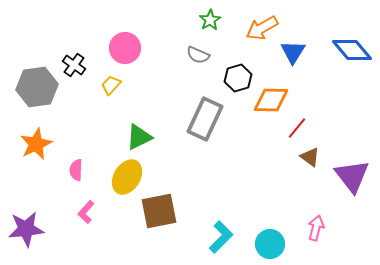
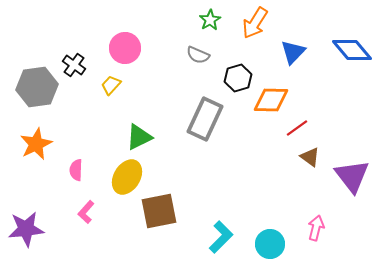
orange arrow: moved 7 px left, 5 px up; rotated 28 degrees counterclockwise
blue triangle: rotated 12 degrees clockwise
red line: rotated 15 degrees clockwise
